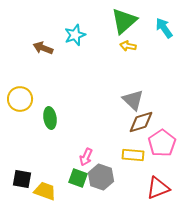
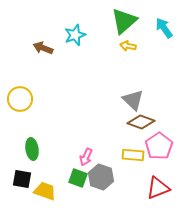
green ellipse: moved 18 px left, 31 px down
brown diamond: rotated 36 degrees clockwise
pink pentagon: moved 3 px left, 3 px down
